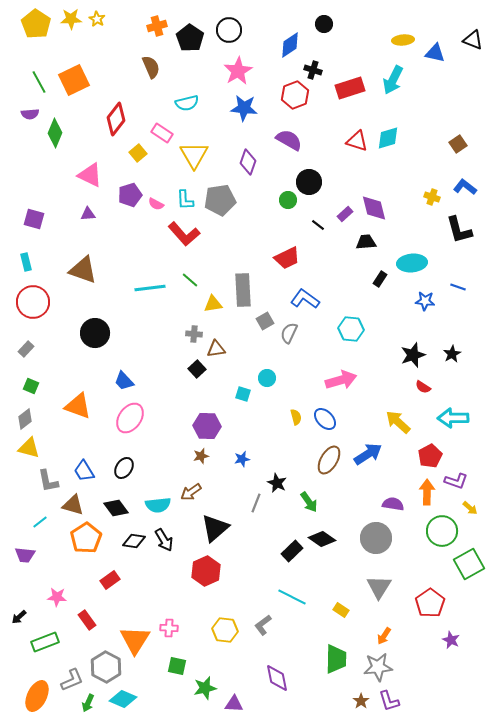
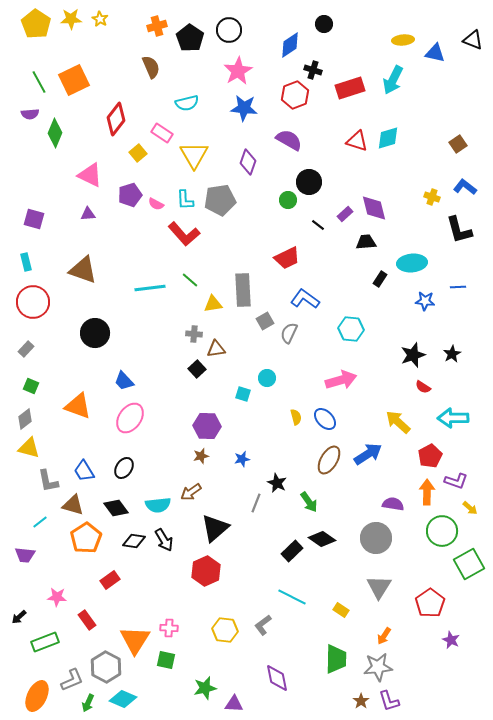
yellow star at (97, 19): moved 3 px right
blue line at (458, 287): rotated 21 degrees counterclockwise
green square at (177, 666): moved 11 px left, 6 px up
